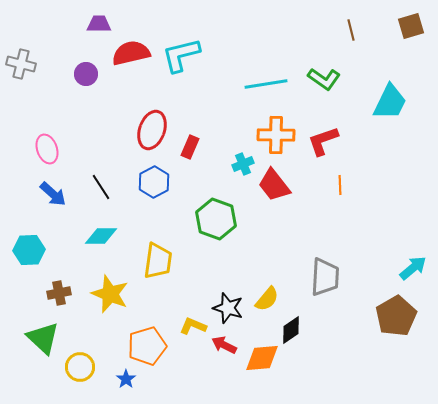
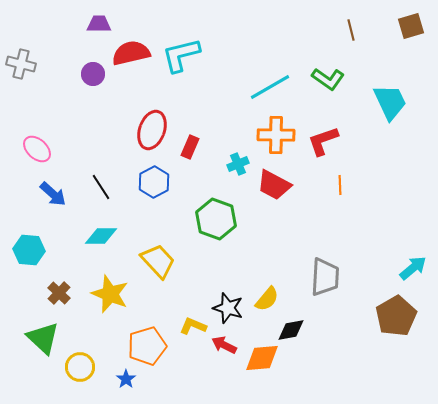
purple circle: moved 7 px right
green L-shape: moved 4 px right
cyan line: moved 4 px right, 3 px down; rotated 21 degrees counterclockwise
cyan trapezoid: rotated 51 degrees counterclockwise
pink ellipse: moved 10 px left; rotated 28 degrees counterclockwise
cyan cross: moved 5 px left
red trapezoid: rotated 24 degrees counterclockwise
cyan hexagon: rotated 8 degrees clockwise
yellow trapezoid: rotated 51 degrees counterclockwise
brown cross: rotated 35 degrees counterclockwise
black diamond: rotated 24 degrees clockwise
